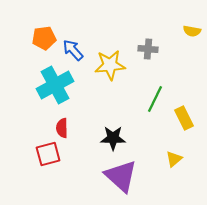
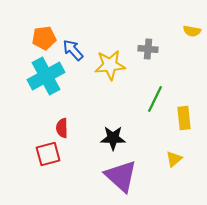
cyan cross: moved 9 px left, 9 px up
yellow rectangle: rotated 20 degrees clockwise
